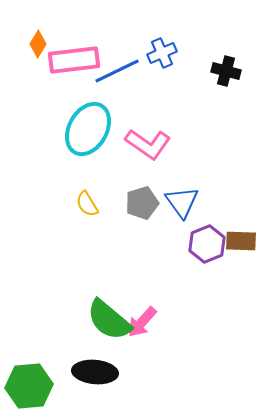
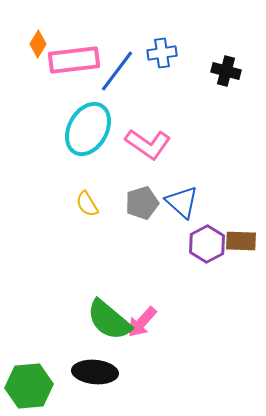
blue cross: rotated 16 degrees clockwise
blue line: rotated 27 degrees counterclockwise
blue triangle: rotated 12 degrees counterclockwise
purple hexagon: rotated 6 degrees counterclockwise
